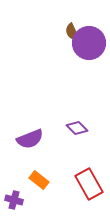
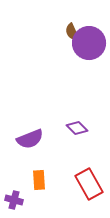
orange rectangle: rotated 48 degrees clockwise
